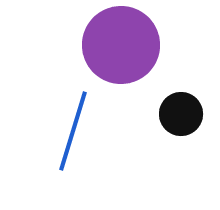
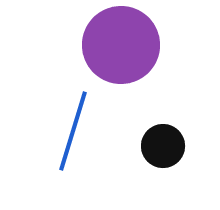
black circle: moved 18 px left, 32 px down
